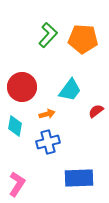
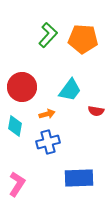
red semicircle: rotated 133 degrees counterclockwise
